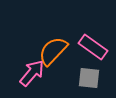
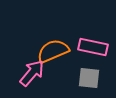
pink rectangle: rotated 24 degrees counterclockwise
orange semicircle: rotated 24 degrees clockwise
